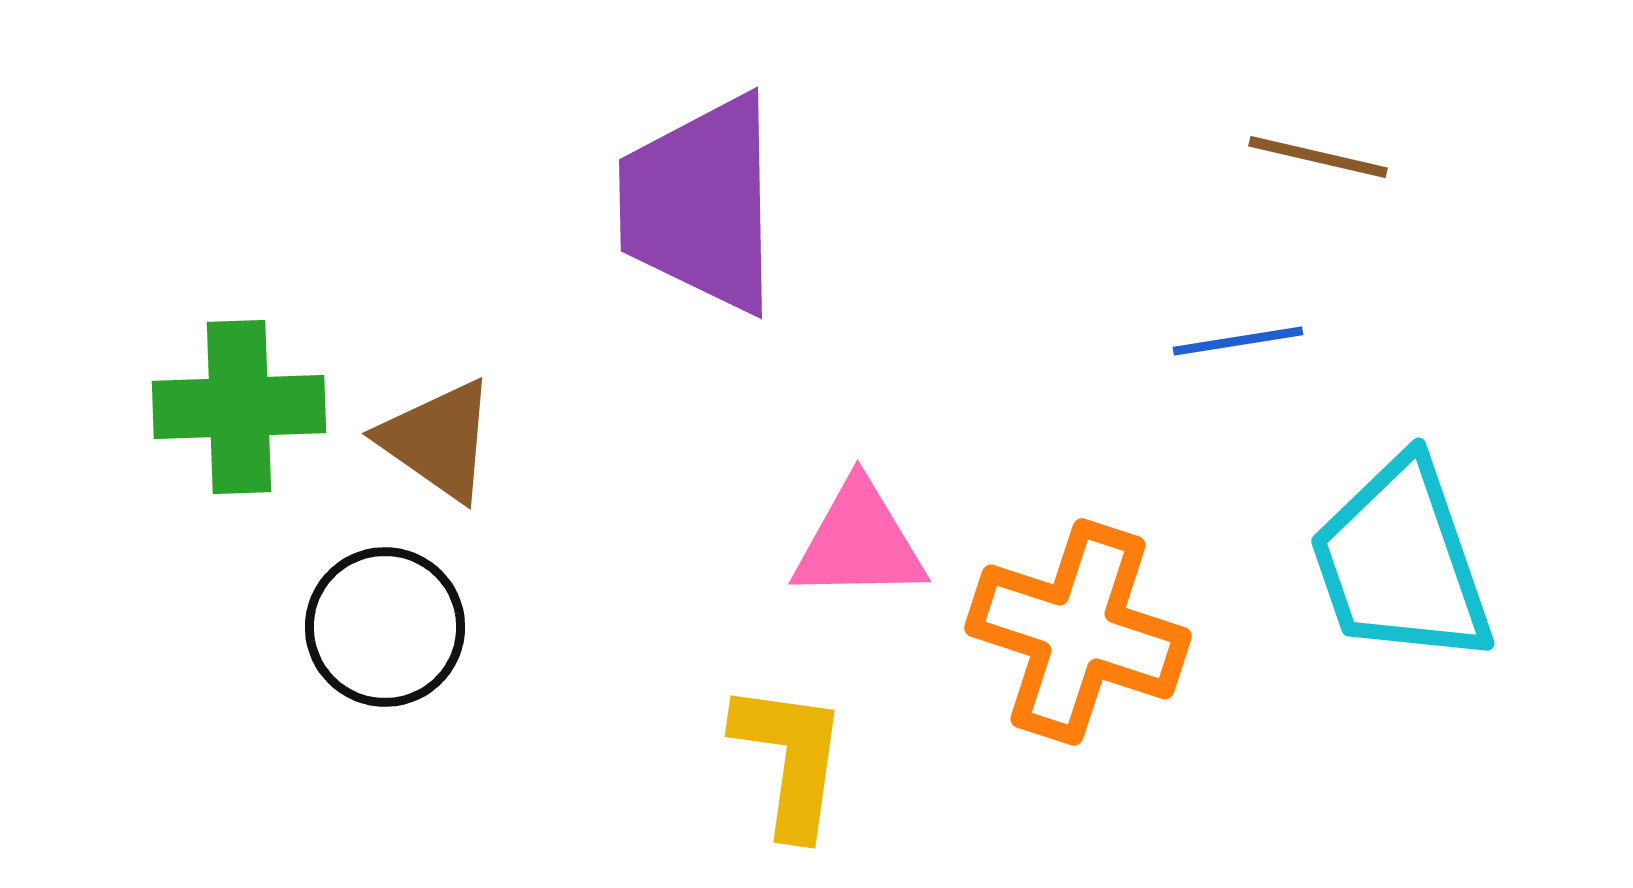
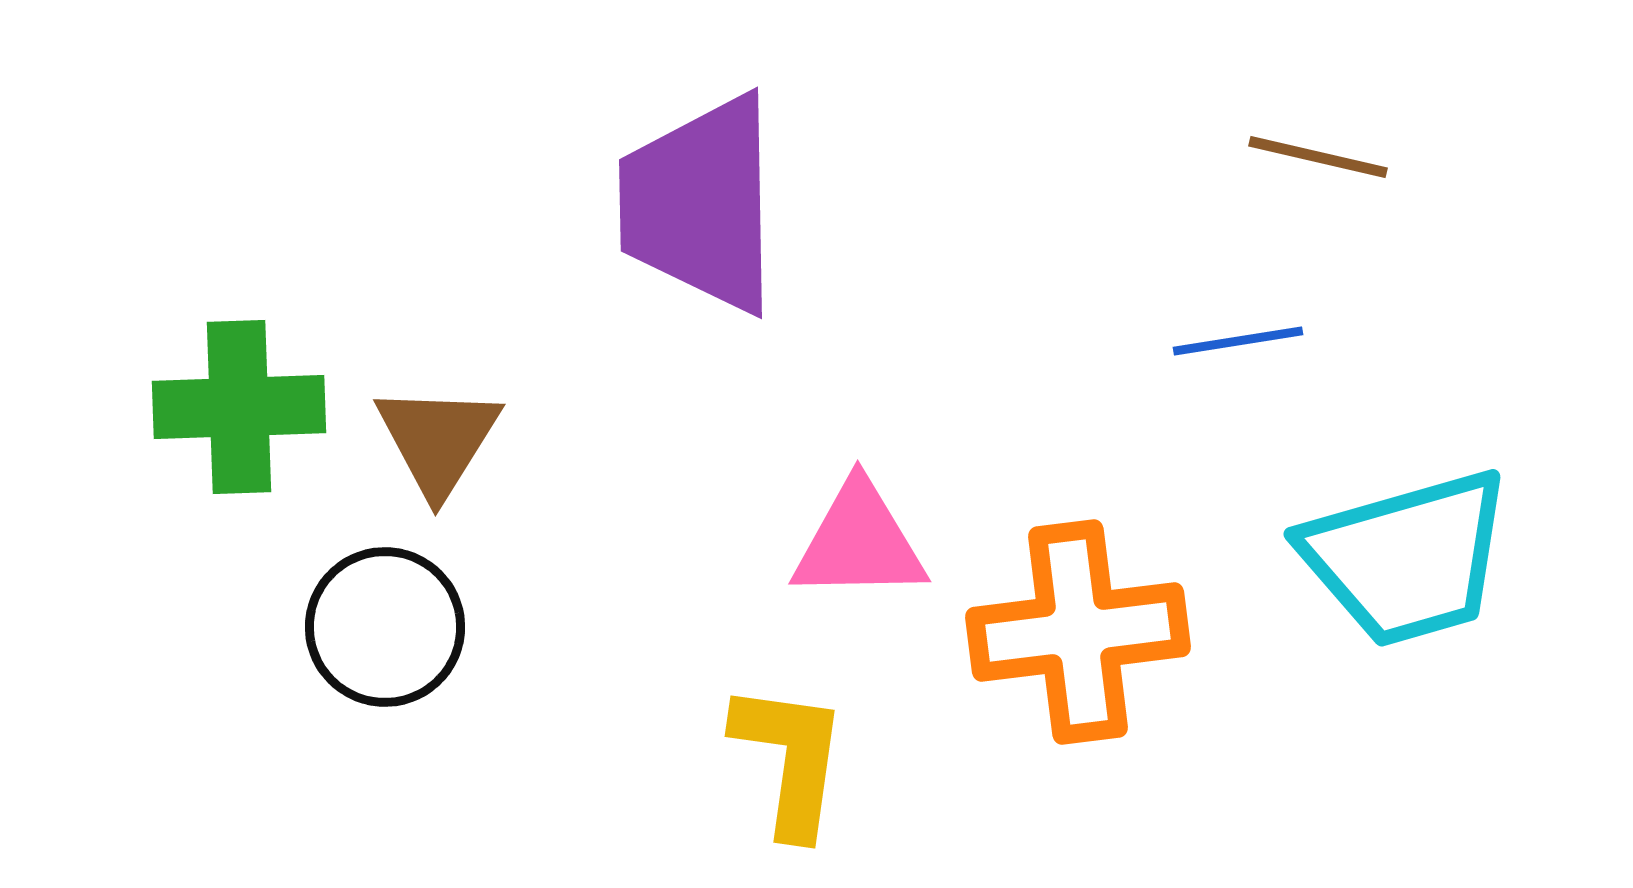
brown triangle: rotated 27 degrees clockwise
cyan trapezoid: moved 6 px right, 4 px up; rotated 87 degrees counterclockwise
orange cross: rotated 25 degrees counterclockwise
